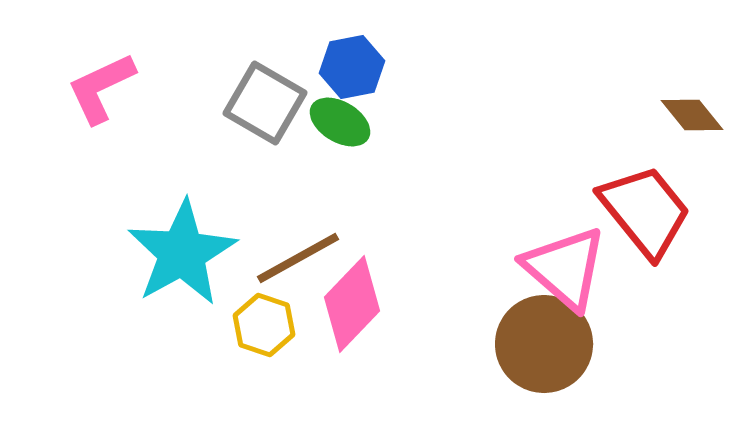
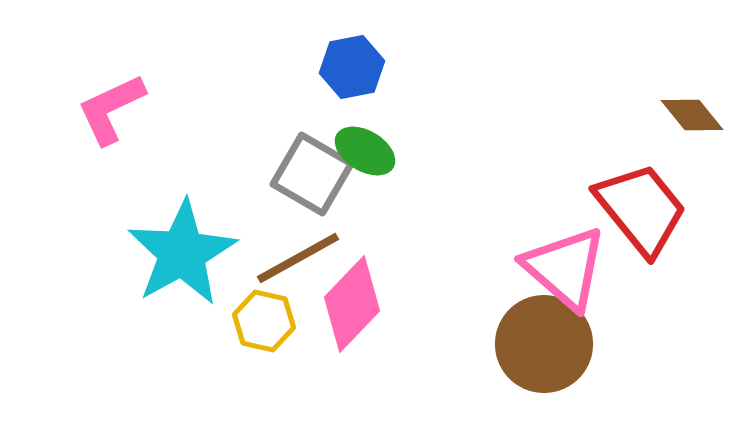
pink L-shape: moved 10 px right, 21 px down
gray square: moved 47 px right, 71 px down
green ellipse: moved 25 px right, 29 px down
red trapezoid: moved 4 px left, 2 px up
yellow hexagon: moved 4 px up; rotated 6 degrees counterclockwise
